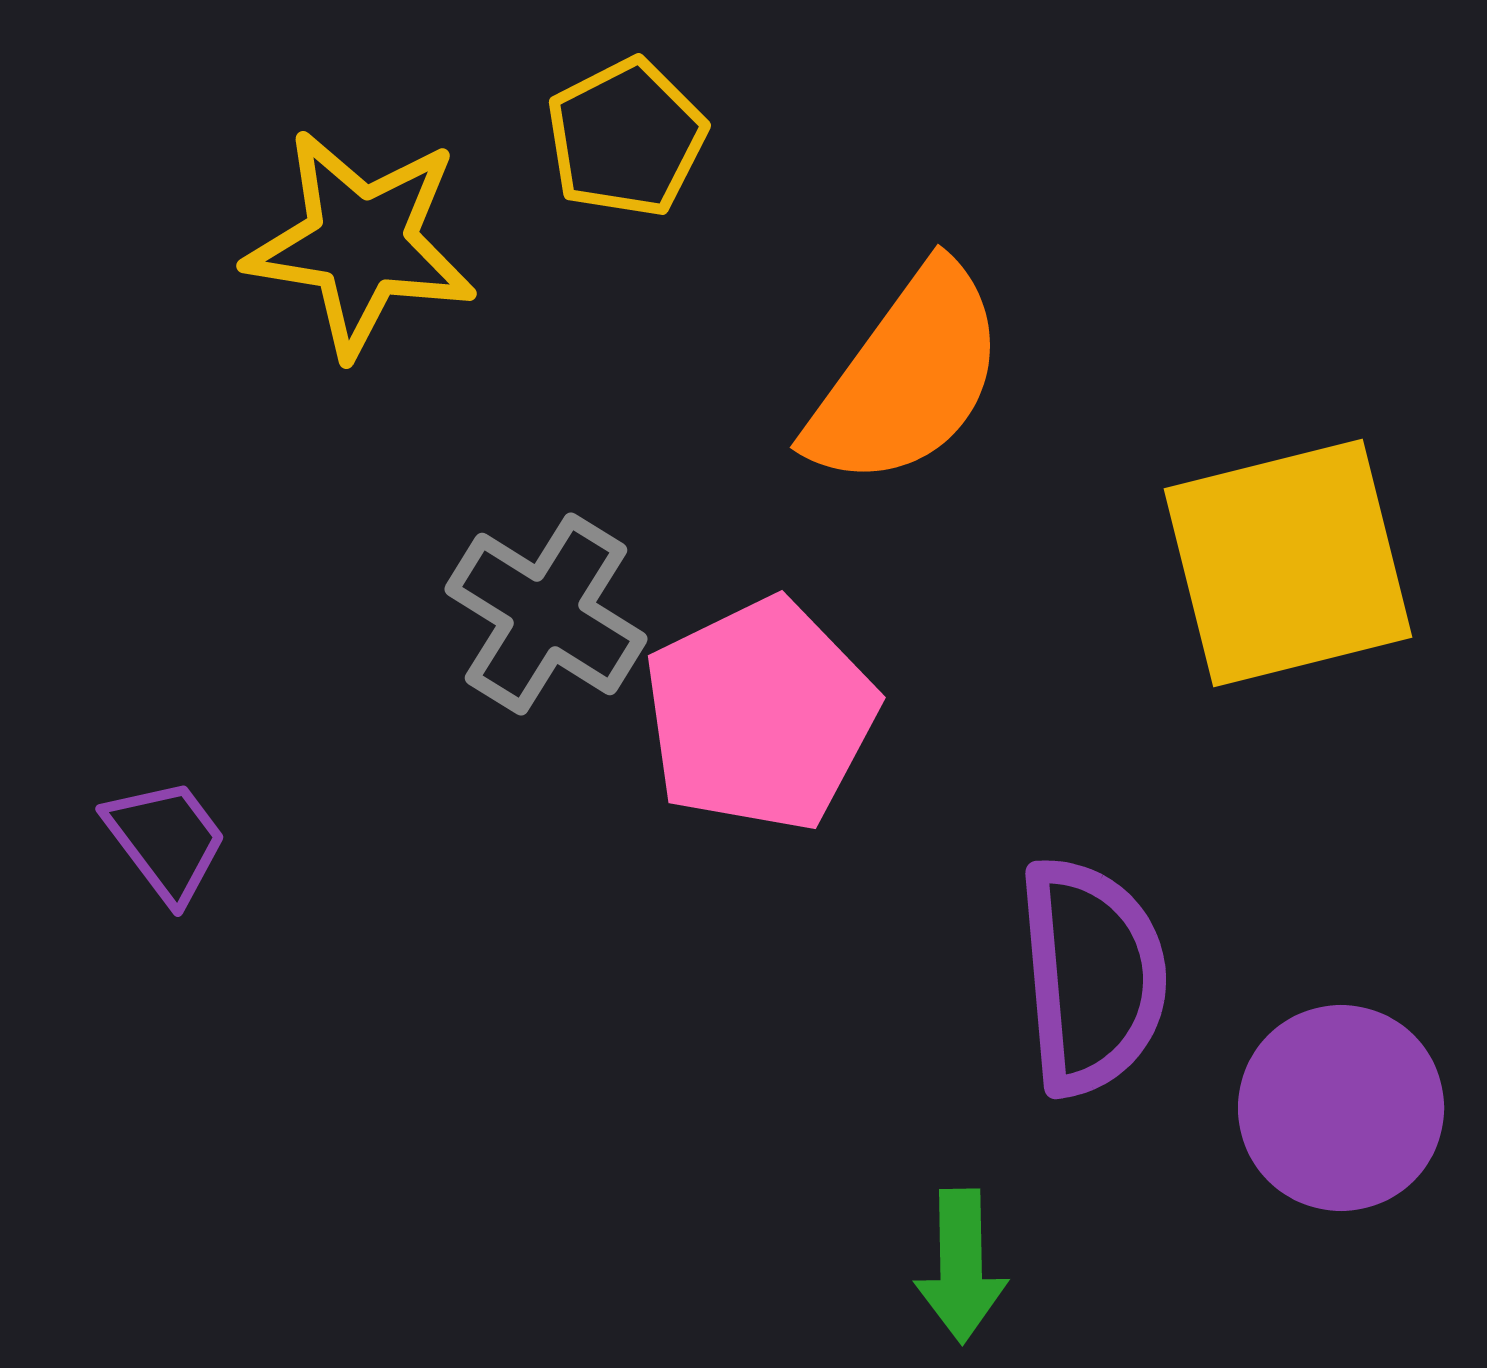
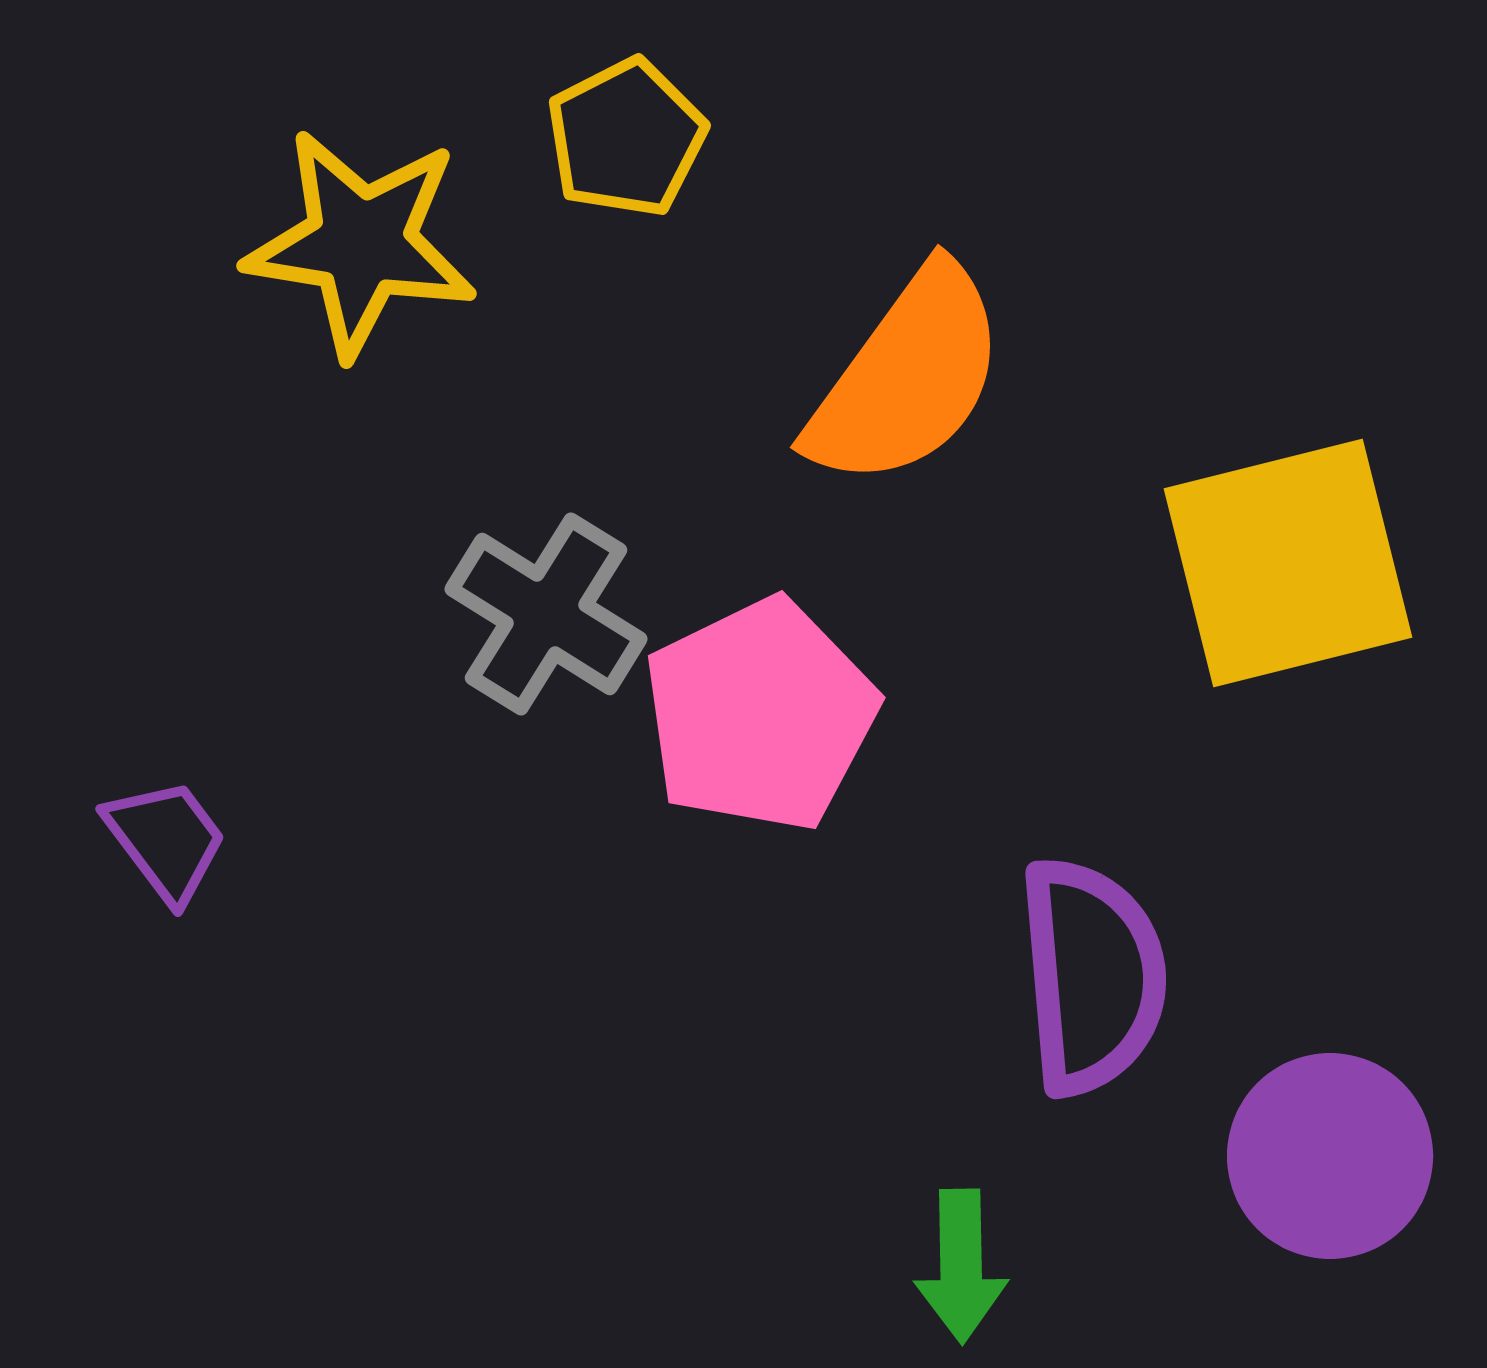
purple circle: moved 11 px left, 48 px down
